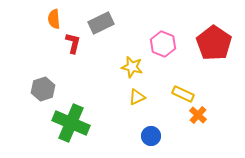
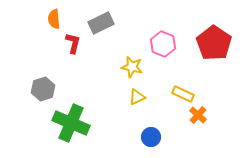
blue circle: moved 1 px down
